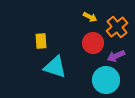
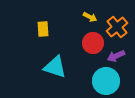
yellow rectangle: moved 2 px right, 12 px up
cyan circle: moved 1 px down
